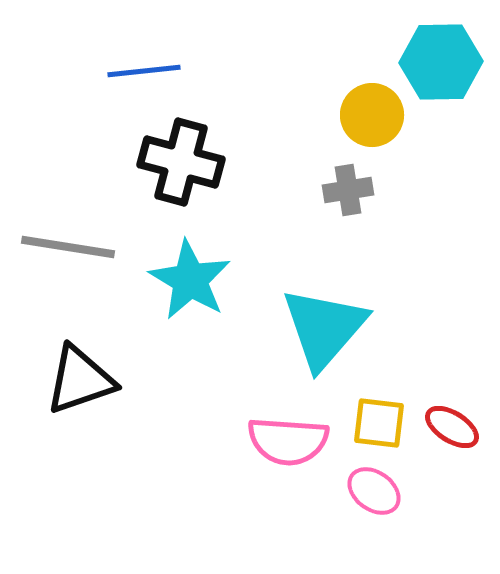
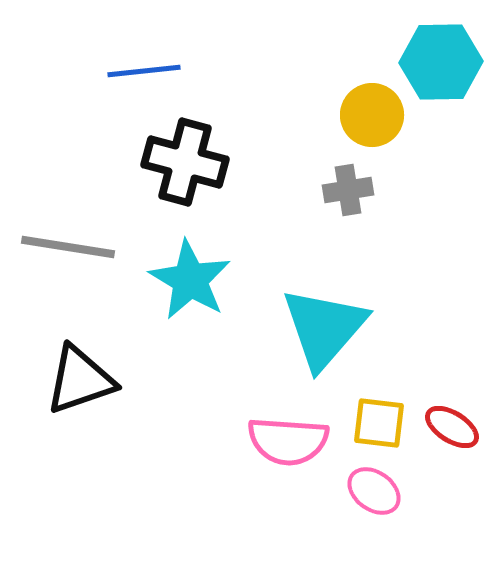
black cross: moved 4 px right
